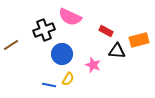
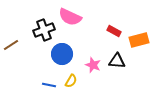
red rectangle: moved 8 px right
black triangle: moved 10 px down
yellow semicircle: moved 3 px right, 2 px down
